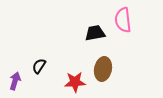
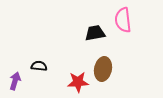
black semicircle: rotated 63 degrees clockwise
red star: moved 3 px right
